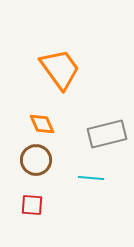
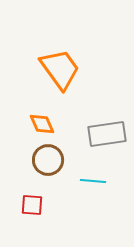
gray rectangle: rotated 6 degrees clockwise
brown circle: moved 12 px right
cyan line: moved 2 px right, 3 px down
